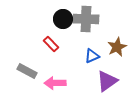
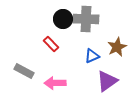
gray rectangle: moved 3 px left
